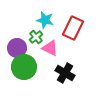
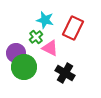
purple circle: moved 1 px left, 5 px down
